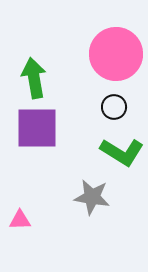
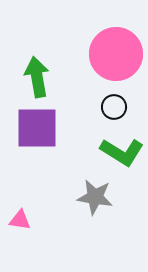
green arrow: moved 3 px right, 1 px up
gray star: moved 3 px right
pink triangle: rotated 10 degrees clockwise
